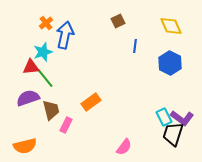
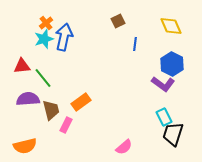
blue arrow: moved 1 px left, 2 px down
blue line: moved 2 px up
cyan star: moved 1 px right, 13 px up
blue hexagon: moved 2 px right, 1 px down
red triangle: moved 9 px left, 1 px up
green line: moved 2 px left
purple semicircle: moved 1 px down; rotated 15 degrees clockwise
orange rectangle: moved 10 px left
purple L-shape: moved 19 px left, 34 px up
pink semicircle: rotated 12 degrees clockwise
